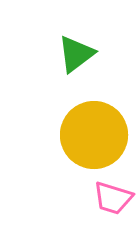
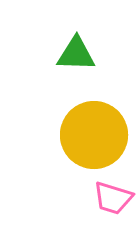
green triangle: rotated 39 degrees clockwise
